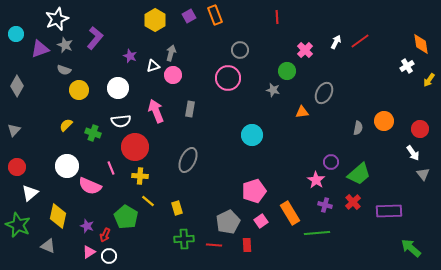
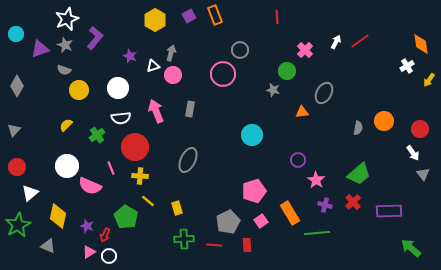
white star at (57, 19): moved 10 px right
pink circle at (228, 78): moved 5 px left, 4 px up
white semicircle at (121, 121): moved 3 px up
green cross at (93, 133): moved 4 px right, 2 px down; rotated 35 degrees clockwise
purple circle at (331, 162): moved 33 px left, 2 px up
green star at (18, 225): rotated 20 degrees clockwise
